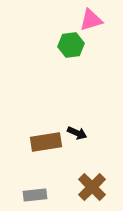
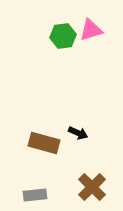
pink triangle: moved 10 px down
green hexagon: moved 8 px left, 9 px up
black arrow: moved 1 px right
brown rectangle: moved 2 px left, 1 px down; rotated 24 degrees clockwise
